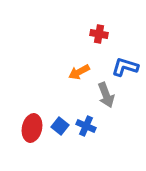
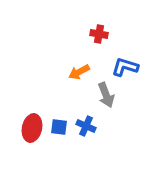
blue square: moved 1 px left, 1 px down; rotated 30 degrees counterclockwise
